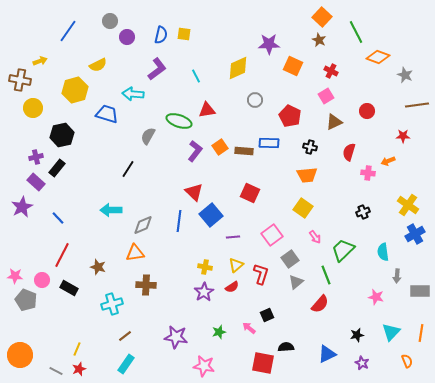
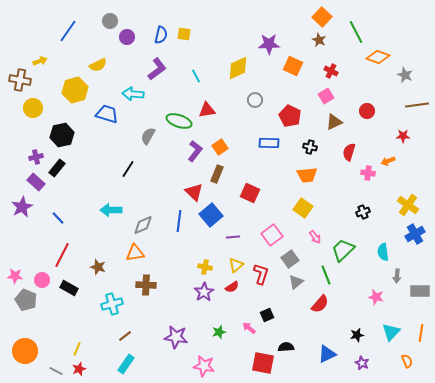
brown rectangle at (244, 151): moved 27 px left, 23 px down; rotated 72 degrees counterclockwise
orange circle at (20, 355): moved 5 px right, 4 px up
